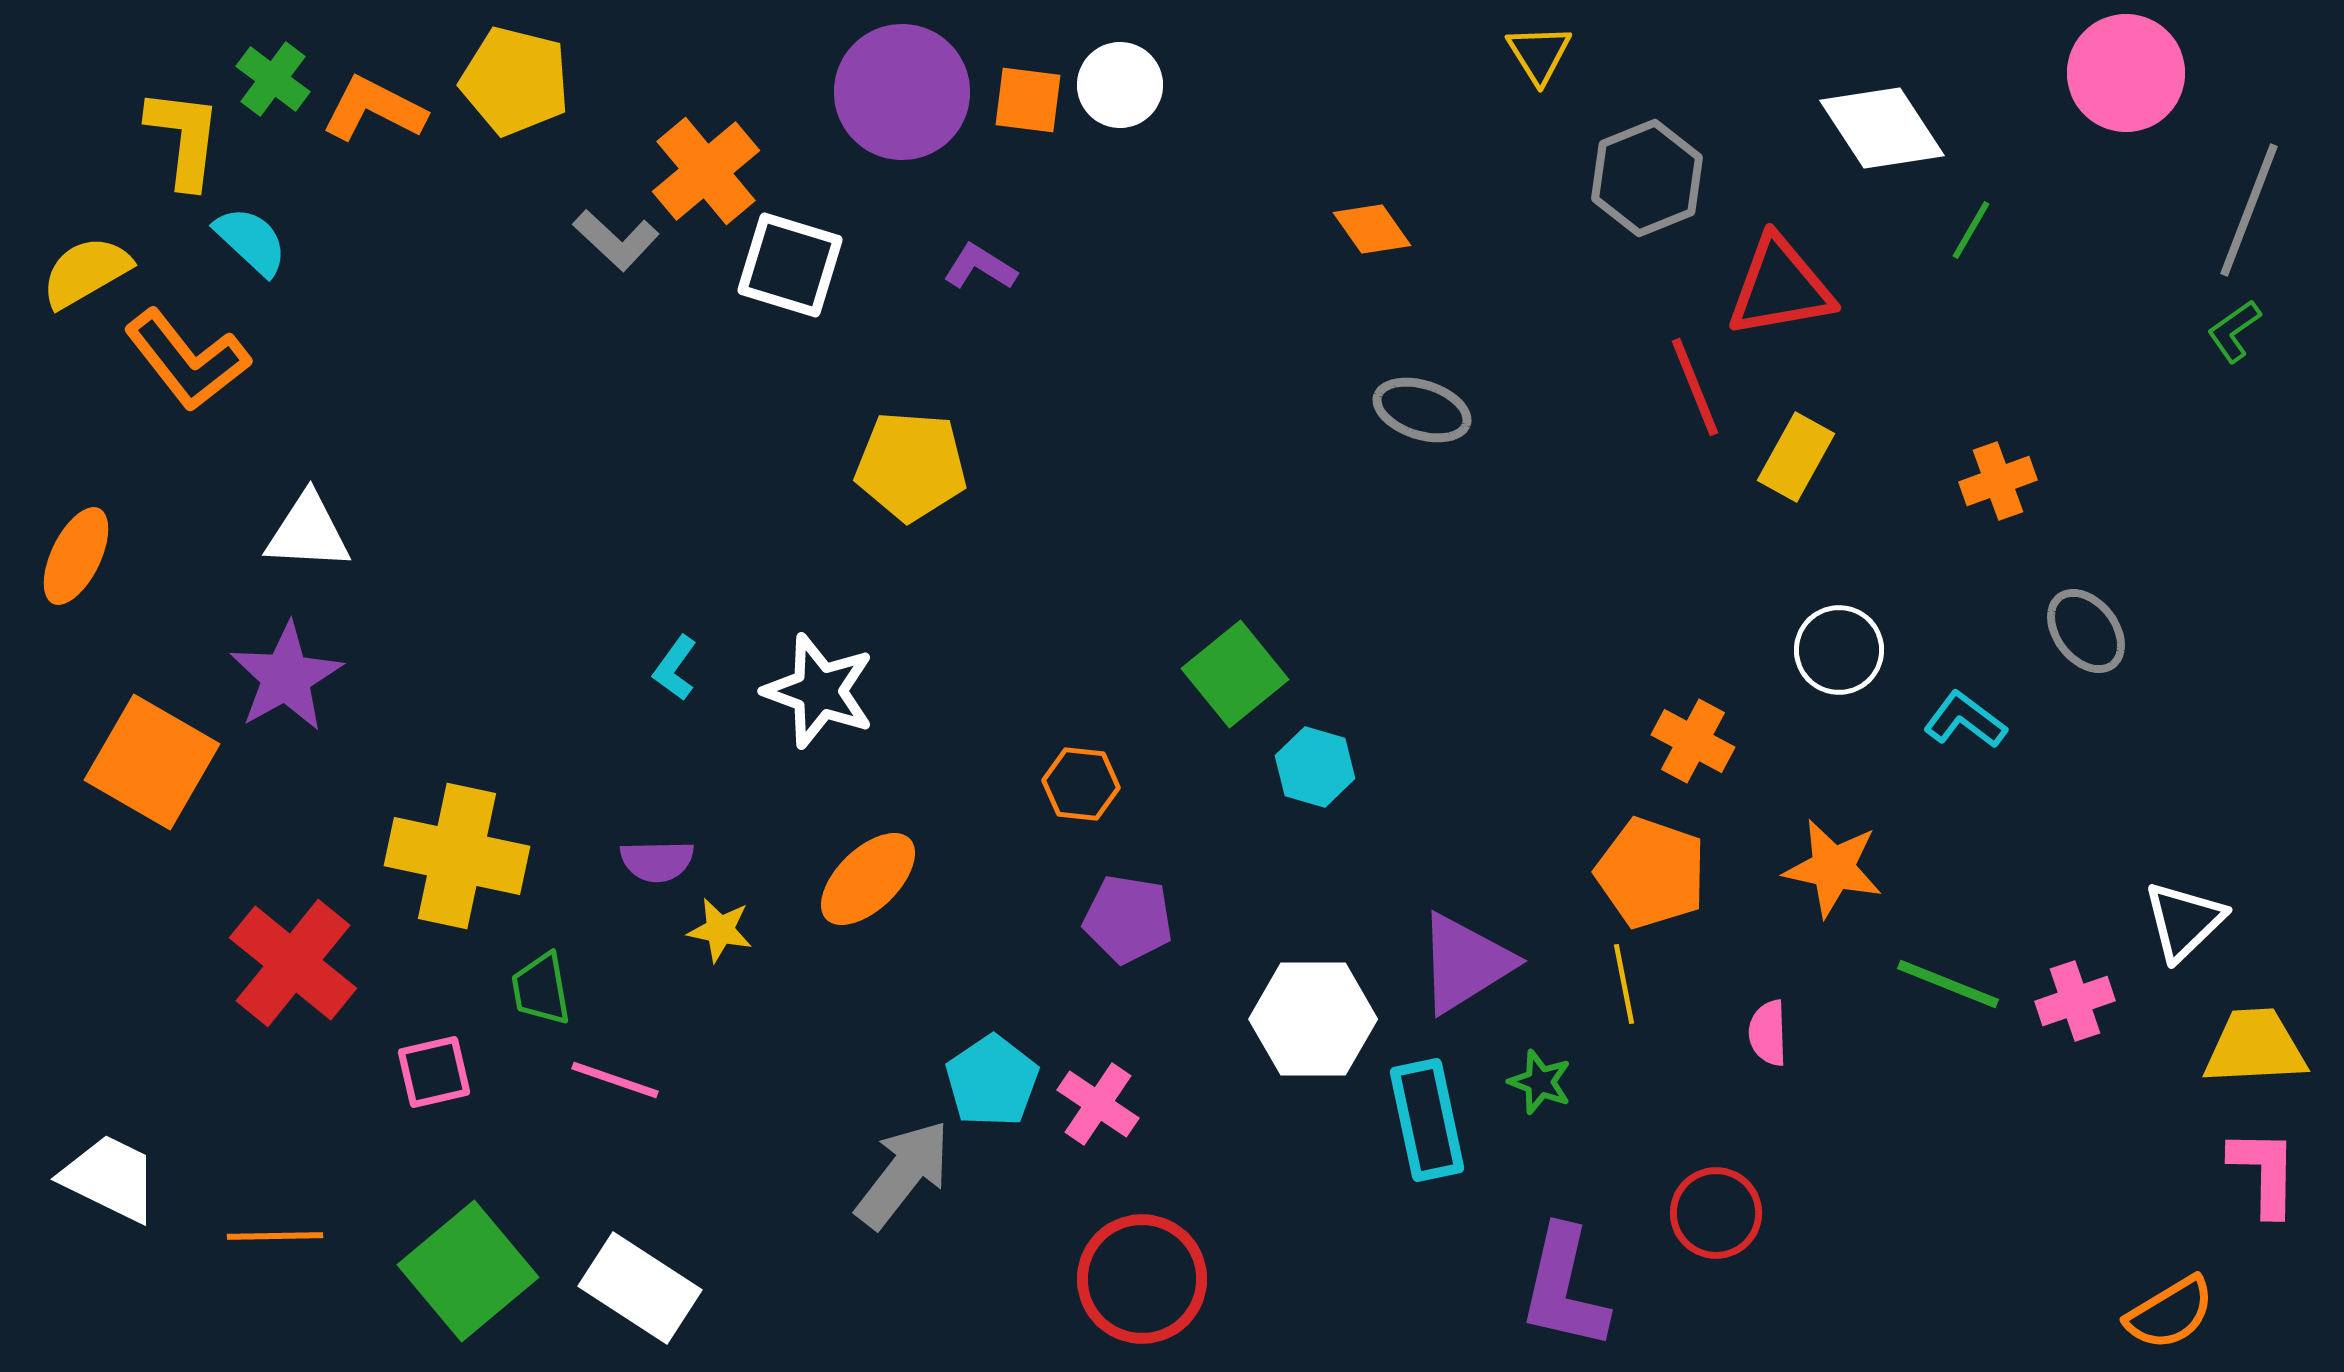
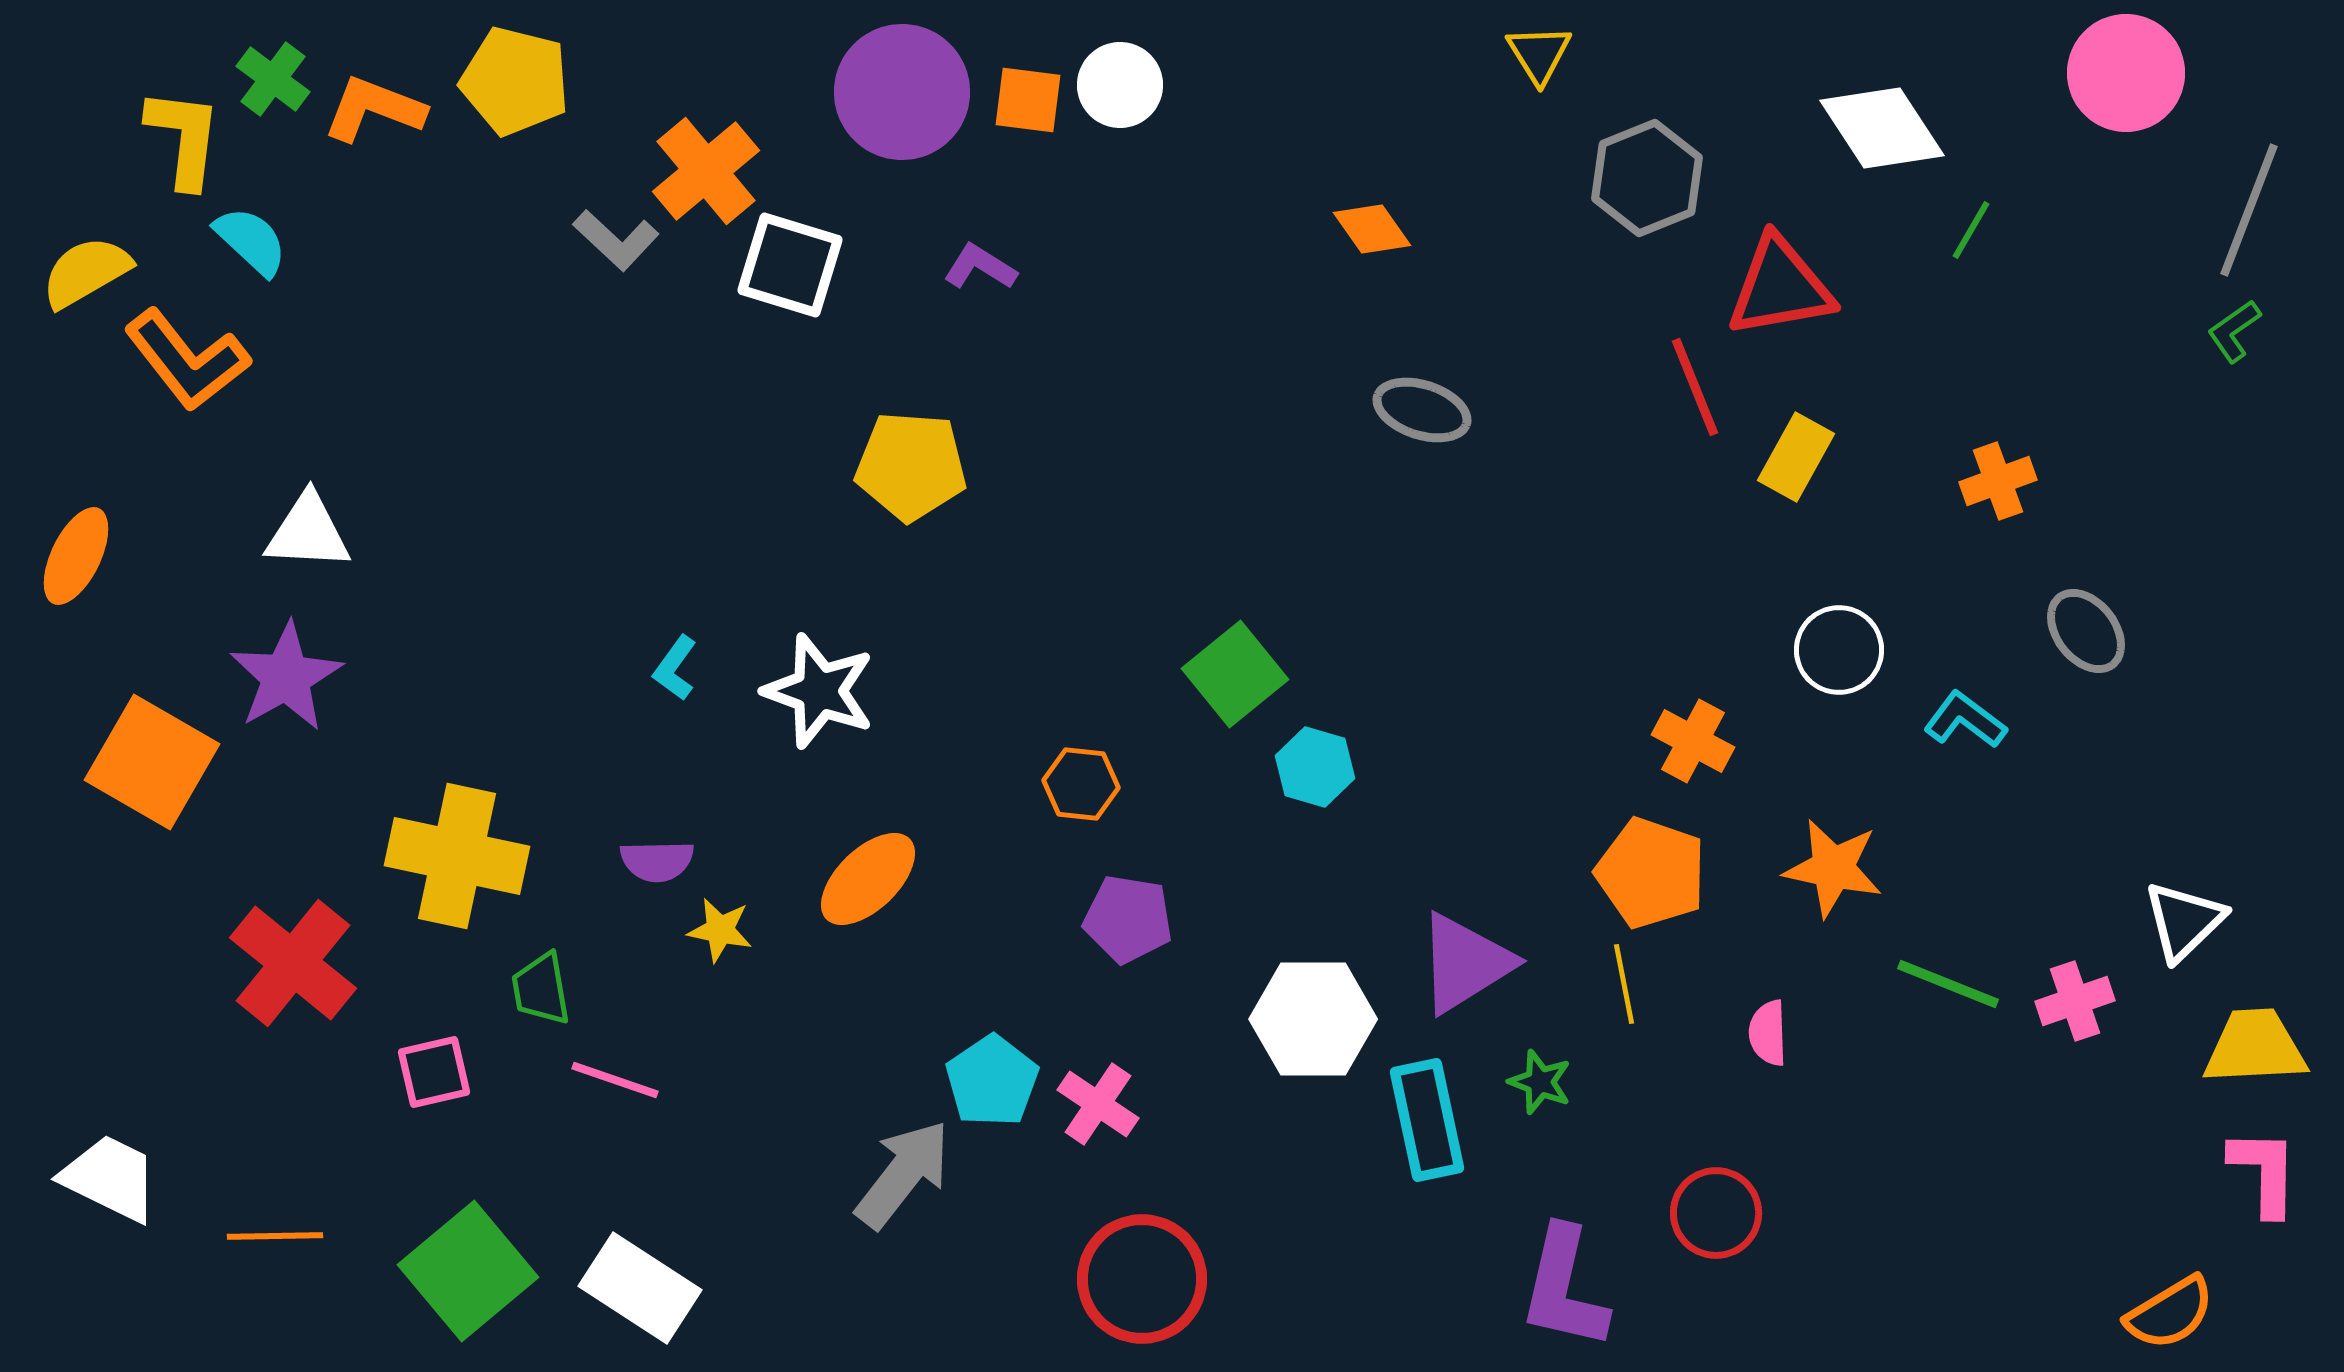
orange L-shape at (374, 109): rotated 6 degrees counterclockwise
